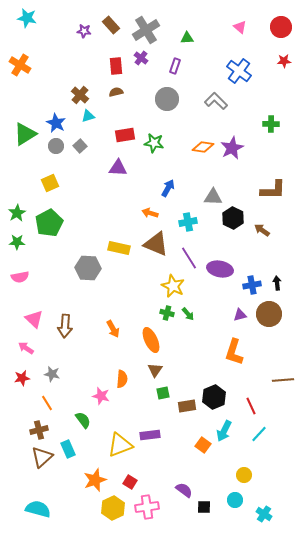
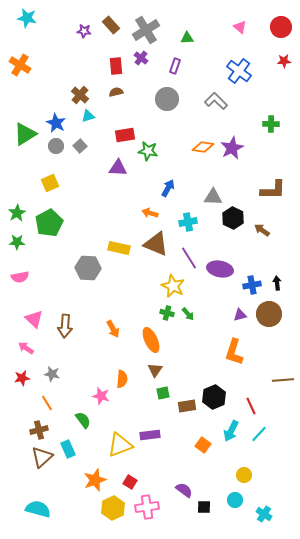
green star at (154, 143): moved 6 px left, 8 px down
cyan arrow at (224, 431): moved 7 px right
